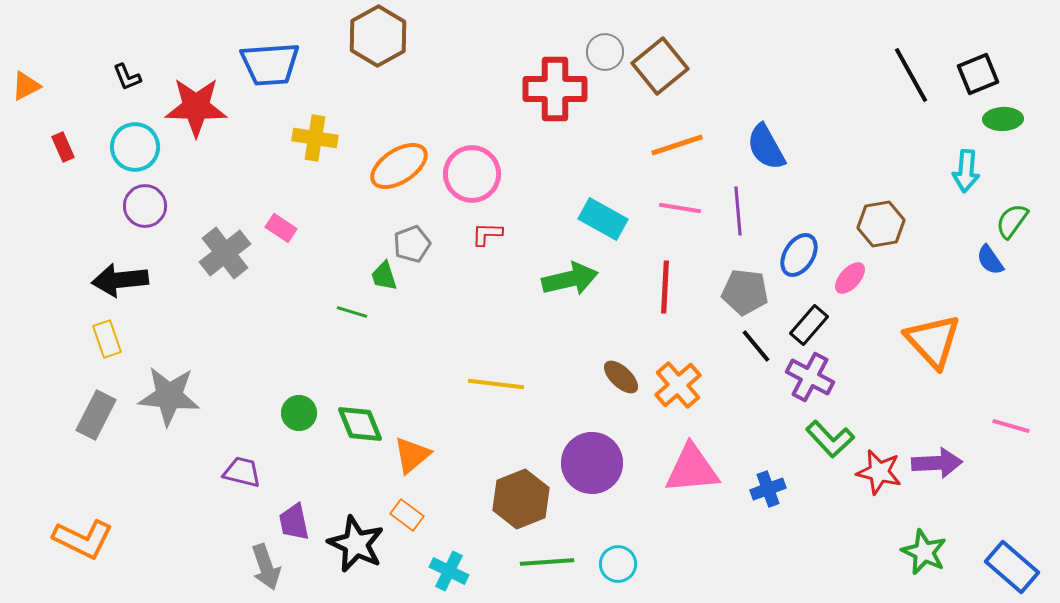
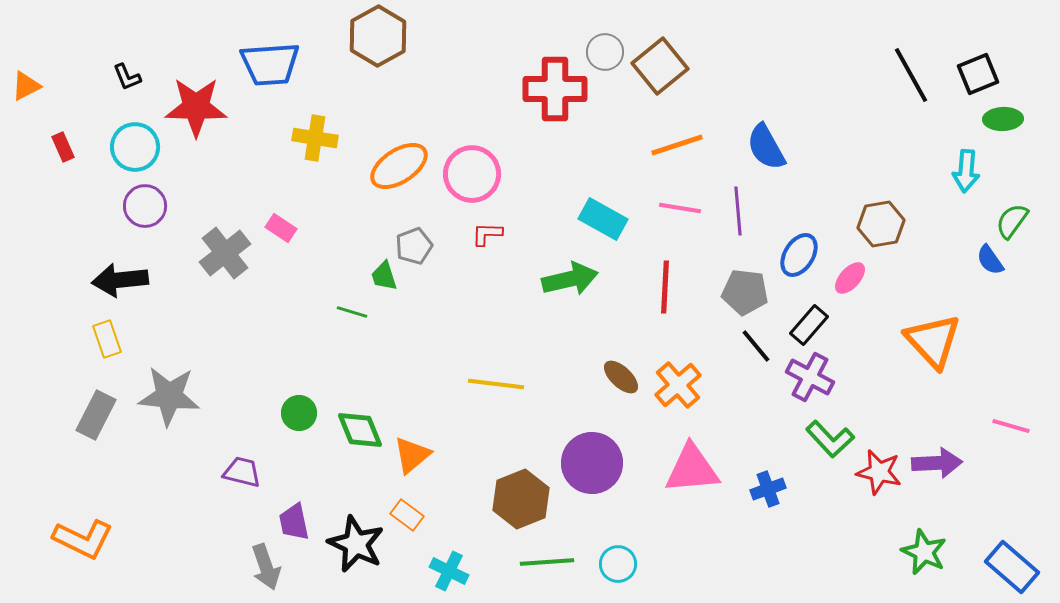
gray pentagon at (412, 244): moved 2 px right, 2 px down
green diamond at (360, 424): moved 6 px down
